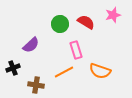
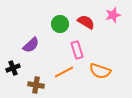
pink rectangle: moved 1 px right
